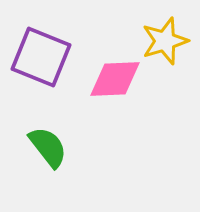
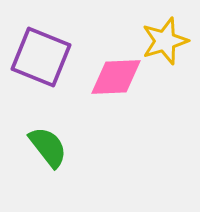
pink diamond: moved 1 px right, 2 px up
